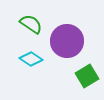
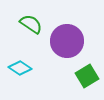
cyan diamond: moved 11 px left, 9 px down
